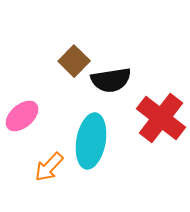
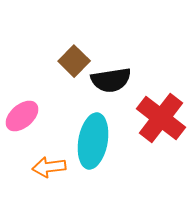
cyan ellipse: moved 2 px right
orange arrow: rotated 40 degrees clockwise
